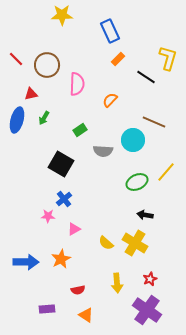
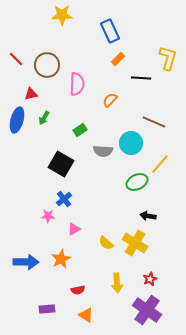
black line: moved 5 px left, 1 px down; rotated 30 degrees counterclockwise
cyan circle: moved 2 px left, 3 px down
yellow line: moved 6 px left, 8 px up
black arrow: moved 3 px right, 1 px down
